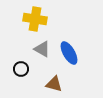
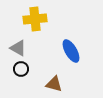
yellow cross: rotated 15 degrees counterclockwise
gray triangle: moved 24 px left, 1 px up
blue ellipse: moved 2 px right, 2 px up
